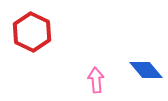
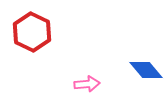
pink arrow: moved 9 px left, 4 px down; rotated 90 degrees clockwise
